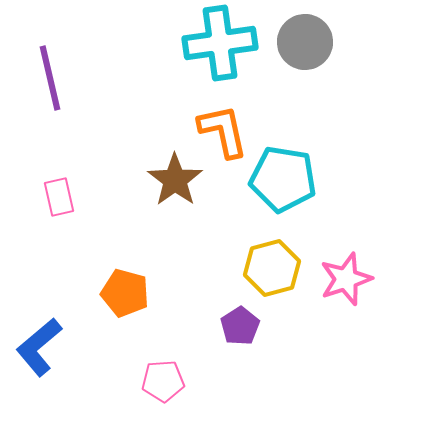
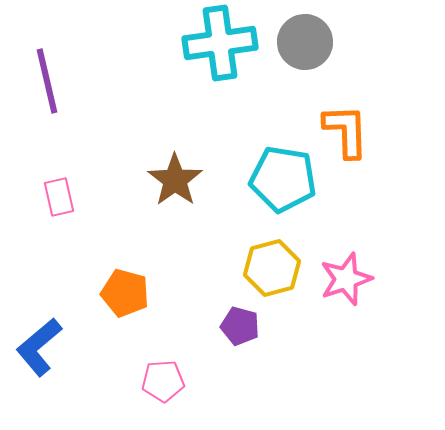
purple line: moved 3 px left, 3 px down
orange L-shape: moved 123 px right; rotated 10 degrees clockwise
purple pentagon: rotated 24 degrees counterclockwise
